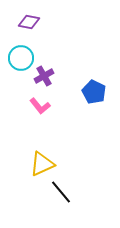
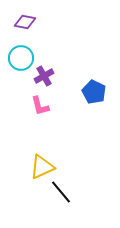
purple diamond: moved 4 px left
pink L-shape: rotated 25 degrees clockwise
yellow triangle: moved 3 px down
